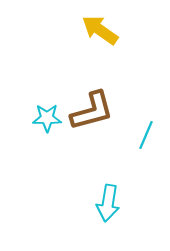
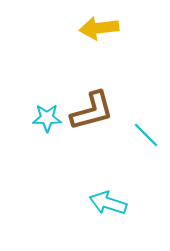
yellow arrow: moved 1 px left, 2 px up; rotated 42 degrees counterclockwise
cyan line: rotated 68 degrees counterclockwise
cyan arrow: rotated 99 degrees clockwise
